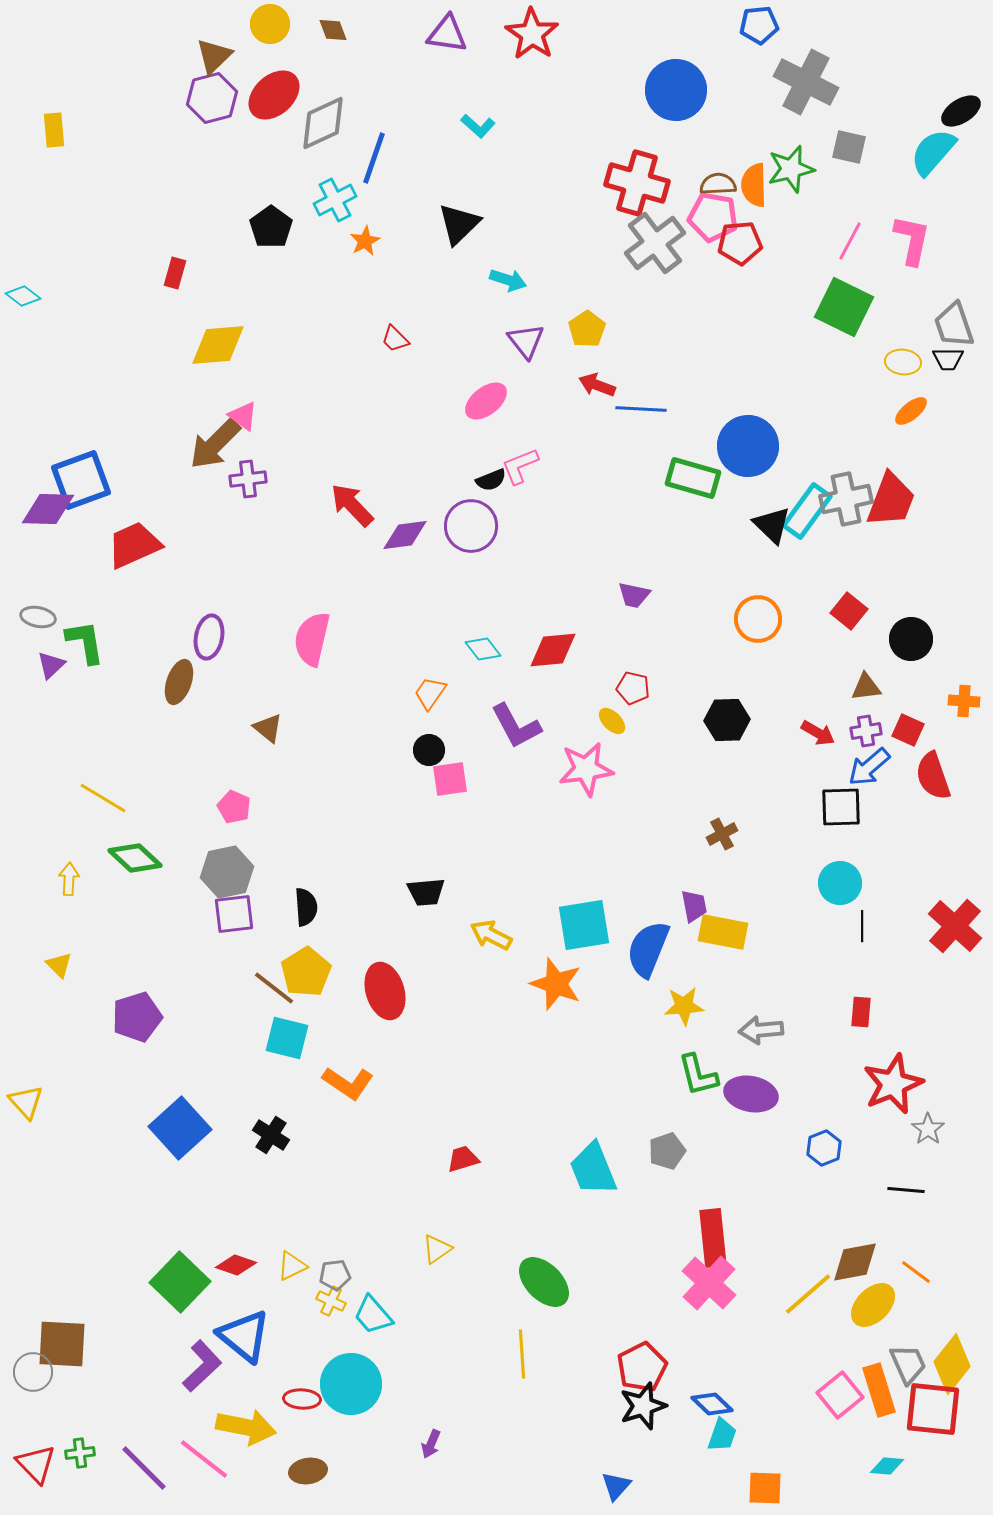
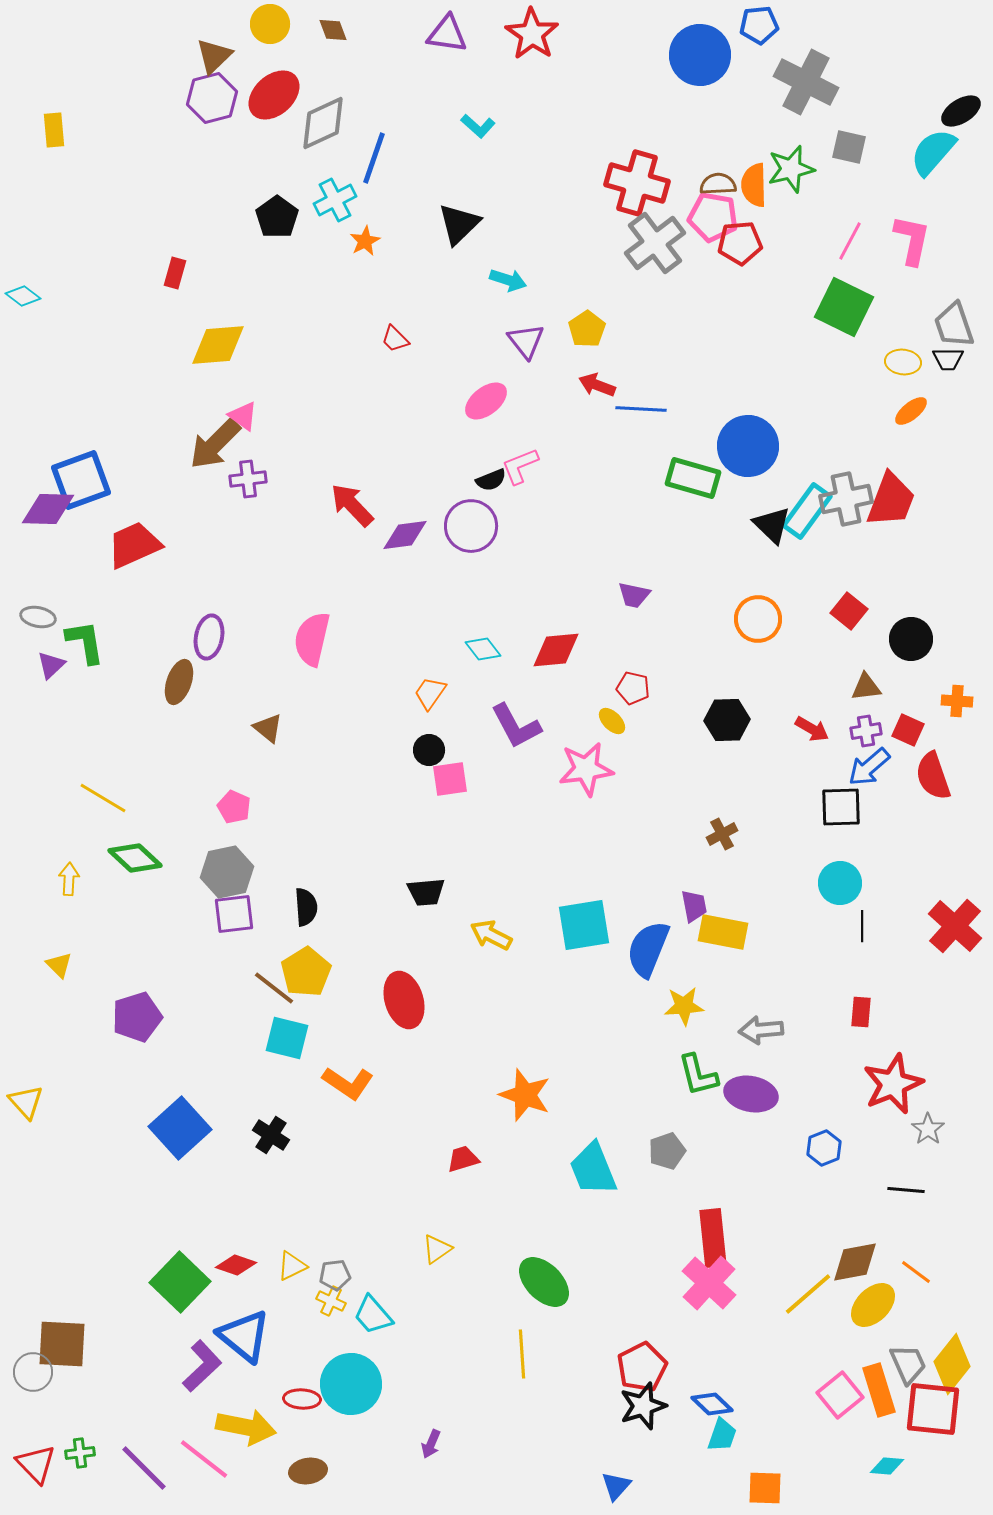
blue circle at (676, 90): moved 24 px right, 35 px up
black pentagon at (271, 227): moved 6 px right, 10 px up
red diamond at (553, 650): moved 3 px right
orange cross at (964, 701): moved 7 px left
red arrow at (818, 733): moved 6 px left, 4 px up
orange star at (556, 984): moved 31 px left, 111 px down
red ellipse at (385, 991): moved 19 px right, 9 px down
